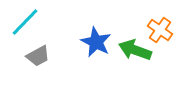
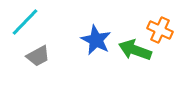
orange cross: rotated 10 degrees counterclockwise
blue star: moved 2 px up
